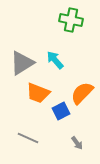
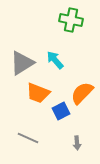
gray arrow: rotated 32 degrees clockwise
